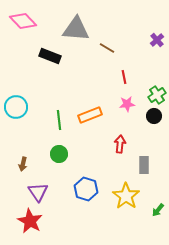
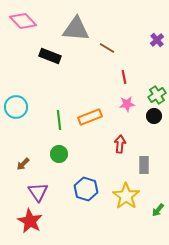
orange rectangle: moved 2 px down
brown arrow: rotated 32 degrees clockwise
